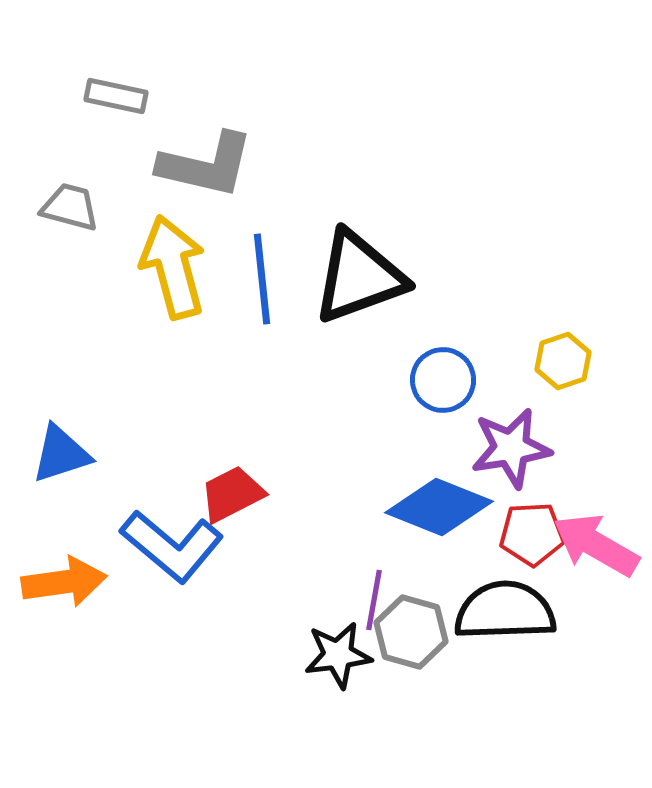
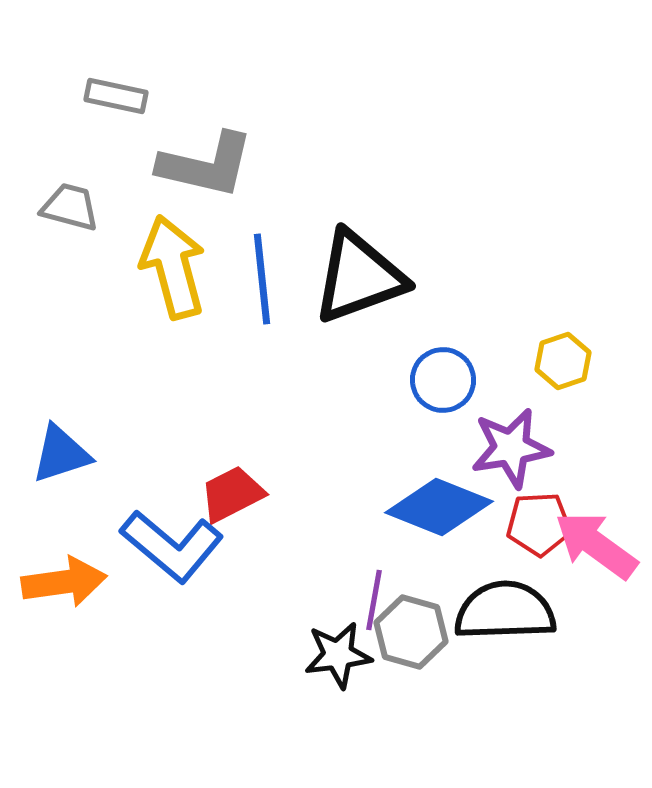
red pentagon: moved 7 px right, 10 px up
pink arrow: rotated 6 degrees clockwise
